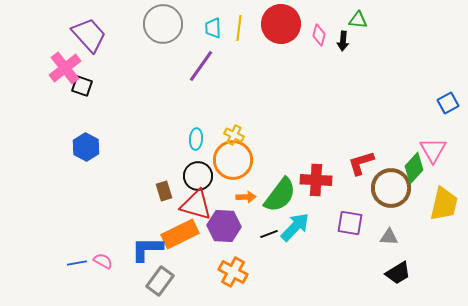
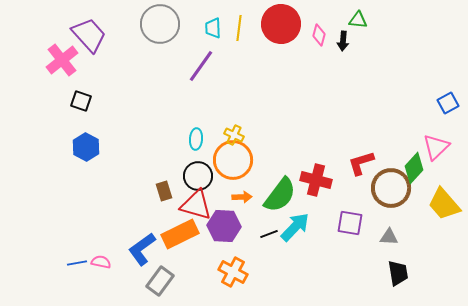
gray circle: moved 3 px left
pink cross: moved 3 px left, 8 px up
black square: moved 1 px left, 15 px down
pink triangle: moved 3 px right, 3 px up; rotated 16 degrees clockwise
red cross: rotated 12 degrees clockwise
orange arrow: moved 4 px left
yellow trapezoid: rotated 126 degrees clockwise
blue L-shape: moved 5 px left; rotated 36 degrees counterclockwise
pink semicircle: moved 2 px left, 1 px down; rotated 18 degrees counterclockwise
black trapezoid: rotated 68 degrees counterclockwise
